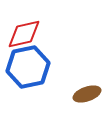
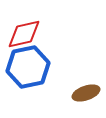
brown ellipse: moved 1 px left, 1 px up
